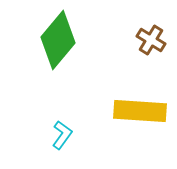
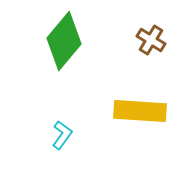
green diamond: moved 6 px right, 1 px down
